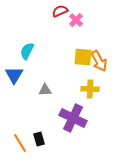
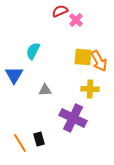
cyan semicircle: moved 6 px right
